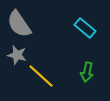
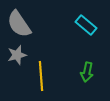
cyan rectangle: moved 1 px right, 3 px up
gray star: rotated 30 degrees counterclockwise
yellow line: rotated 44 degrees clockwise
